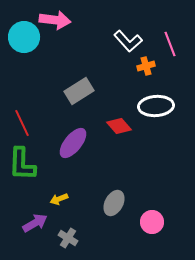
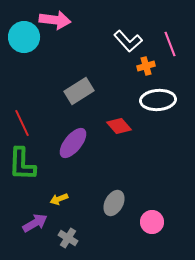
white ellipse: moved 2 px right, 6 px up
